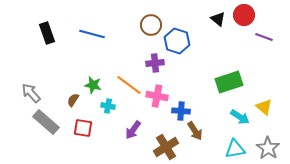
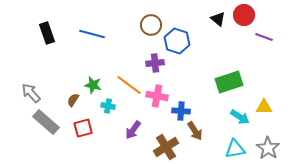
yellow triangle: rotated 42 degrees counterclockwise
red square: rotated 24 degrees counterclockwise
